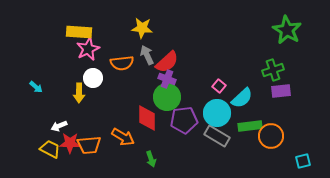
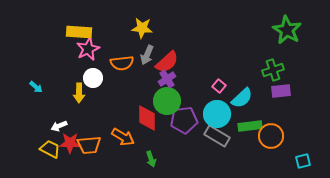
gray arrow: rotated 132 degrees counterclockwise
purple cross: rotated 36 degrees clockwise
green circle: moved 4 px down
cyan circle: moved 1 px down
